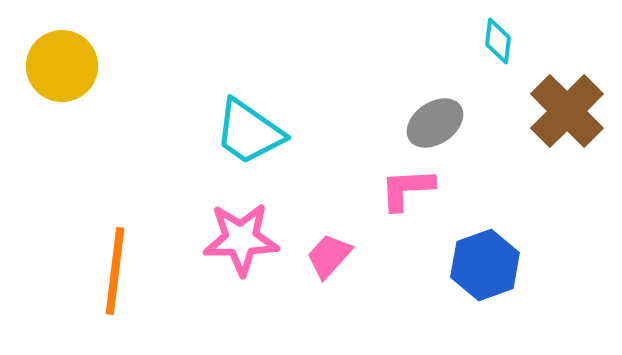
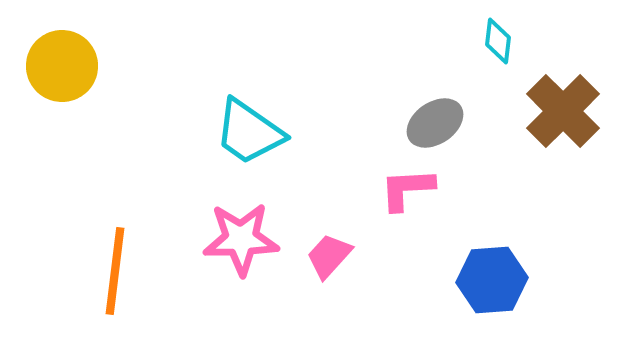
brown cross: moved 4 px left
blue hexagon: moved 7 px right, 15 px down; rotated 16 degrees clockwise
